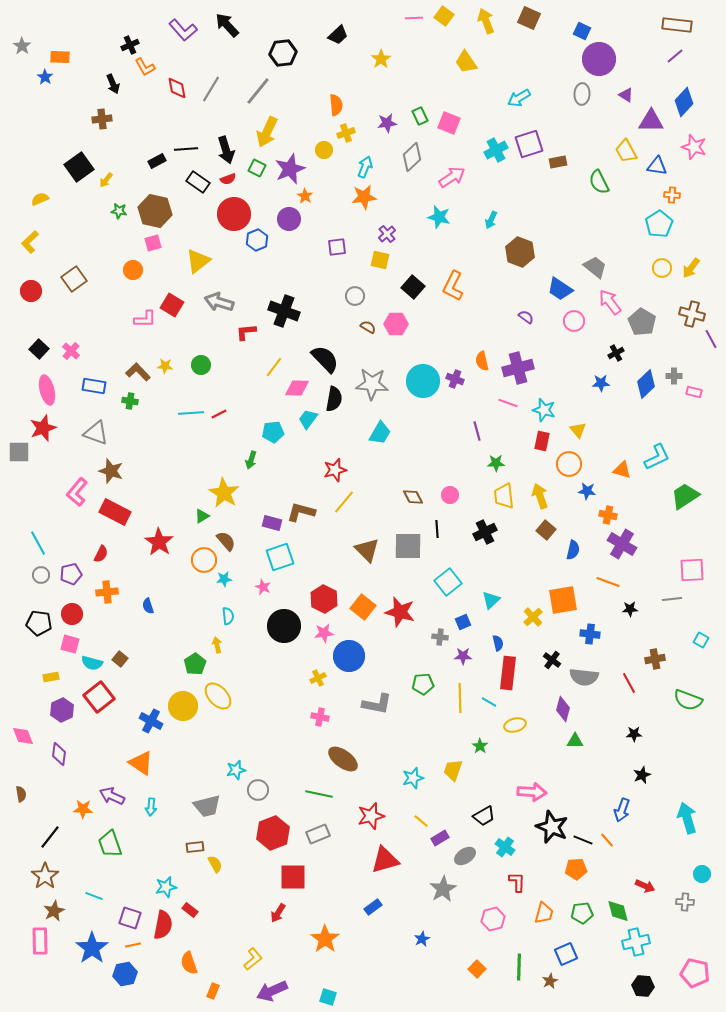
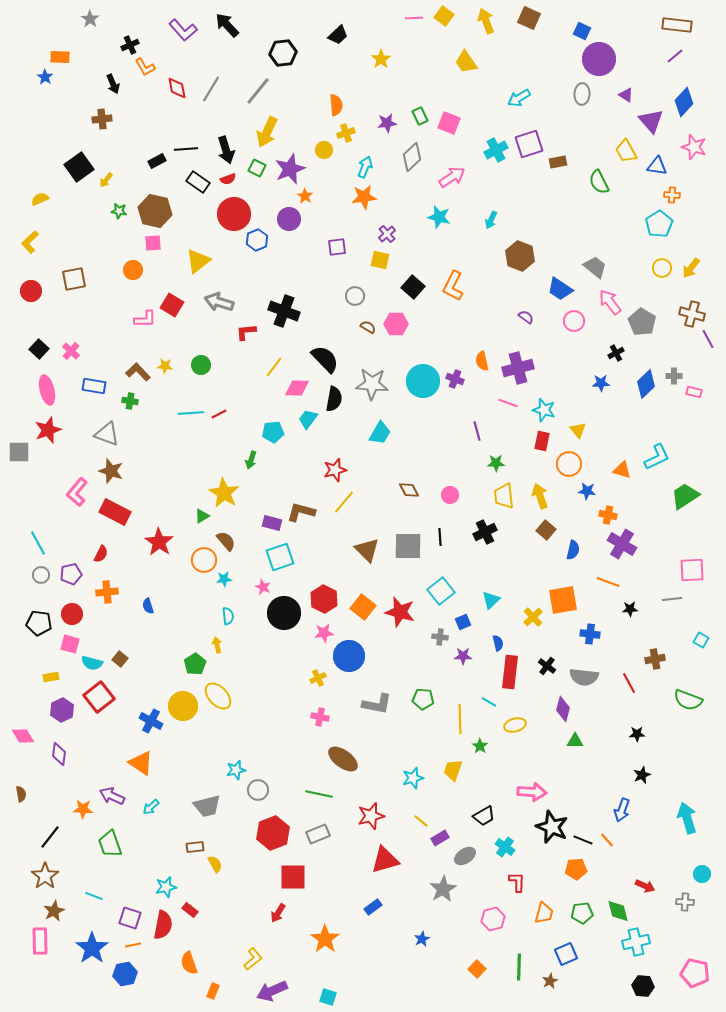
gray star at (22, 46): moved 68 px right, 27 px up
purple triangle at (651, 121): rotated 48 degrees clockwise
pink square at (153, 243): rotated 12 degrees clockwise
brown hexagon at (520, 252): moved 4 px down
brown square at (74, 279): rotated 25 degrees clockwise
purple line at (711, 339): moved 3 px left
red star at (43, 428): moved 5 px right, 2 px down
gray triangle at (96, 433): moved 11 px right, 1 px down
brown diamond at (413, 497): moved 4 px left, 7 px up
black line at (437, 529): moved 3 px right, 8 px down
cyan square at (448, 582): moved 7 px left, 9 px down
black circle at (284, 626): moved 13 px up
black cross at (552, 660): moved 5 px left, 6 px down
red rectangle at (508, 673): moved 2 px right, 1 px up
green pentagon at (423, 684): moved 15 px down; rotated 10 degrees clockwise
yellow line at (460, 698): moved 21 px down
black star at (634, 734): moved 3 px right
pink diamond at (23, 736): rotated 10 degrees counterclockwise
cyan arrow at (151, 807): rotated 42 degrees clockwise
